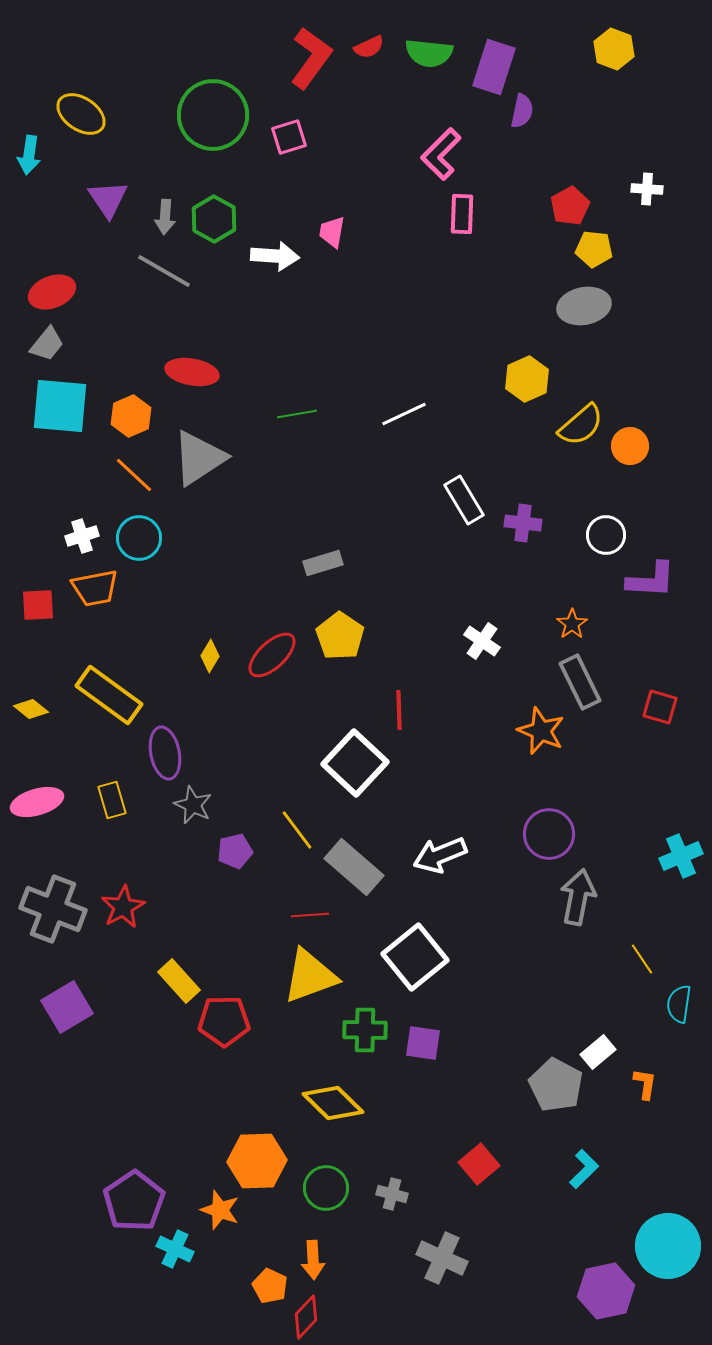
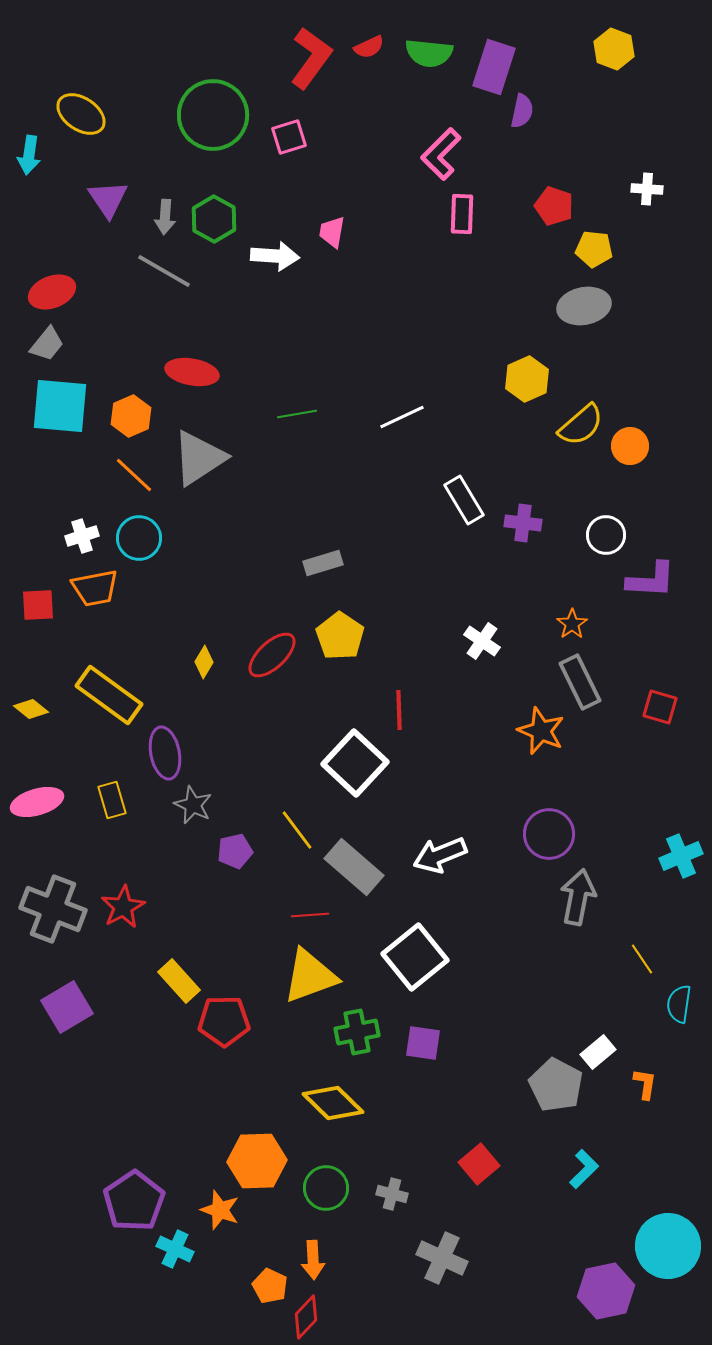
red pentagon at (570, 206): moved 16 px left; rotated 24 degrees counterclockwise
white line at (404, 414): moved 2 px left, 3 px down
yellow diamond at (210, 656): moved 6 px left, 6 px down
green cross at (365, 1030): moved 8 px left, 2 px down; rotated 12 degrees counterclockwise
